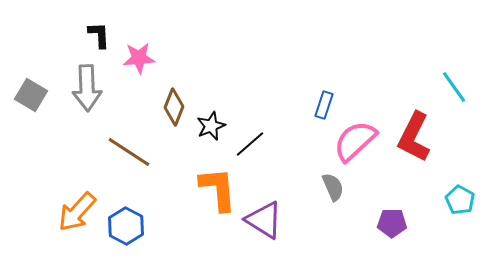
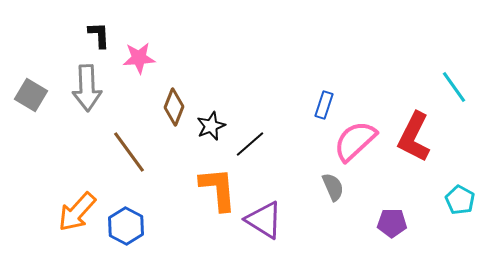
brown line: rotated 21 degrees clockwise
